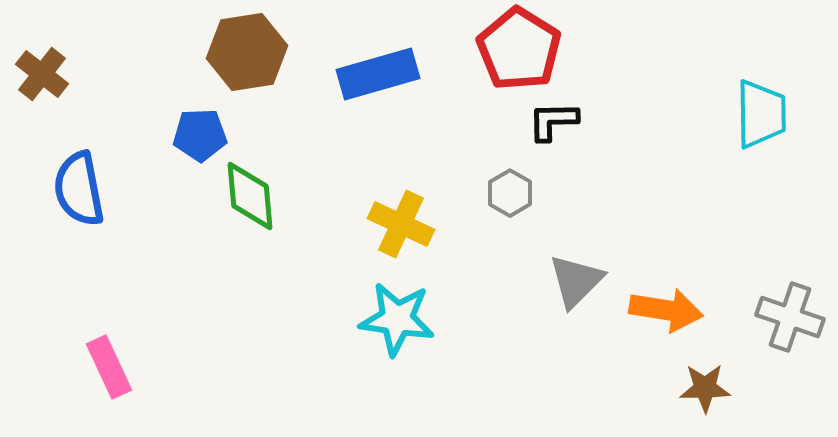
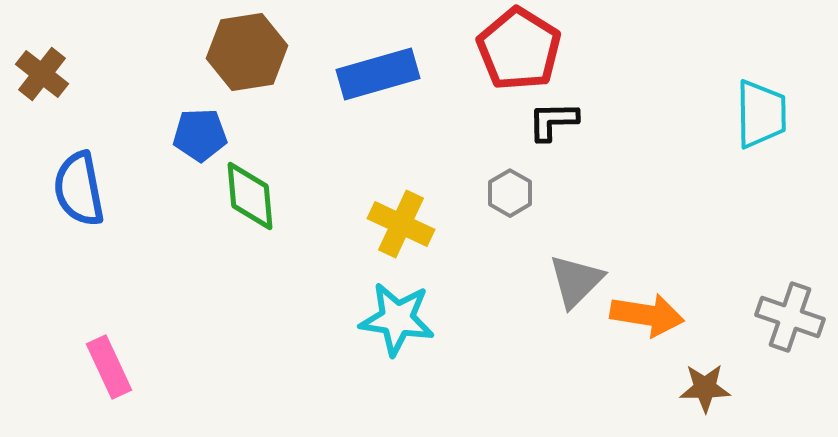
orange arrow: moved 19 px left, 5 px down
